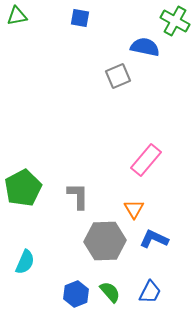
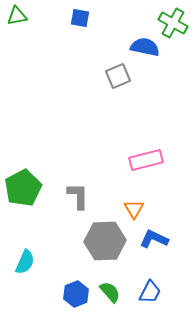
green cross: moved 2 px left, 2 px down
pink rectangle: rotated 36 degrees clockwise
